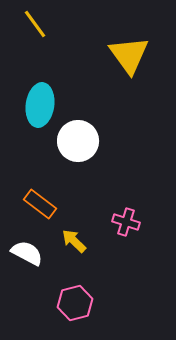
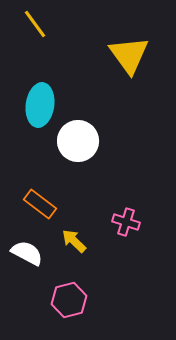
pink hexagon: moved 6 px left, 3 px up
